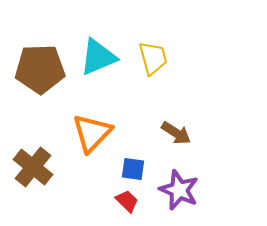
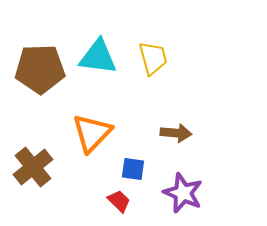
cyan triangle: rotated 30 degrees clockwise
brown arrow: rotated 28 degrees counterclockwise
brown cross: rotated 12 degrees clockwise
purple star: moved 4 px right, 3 px down
red trapezoid: moved 8 px left
